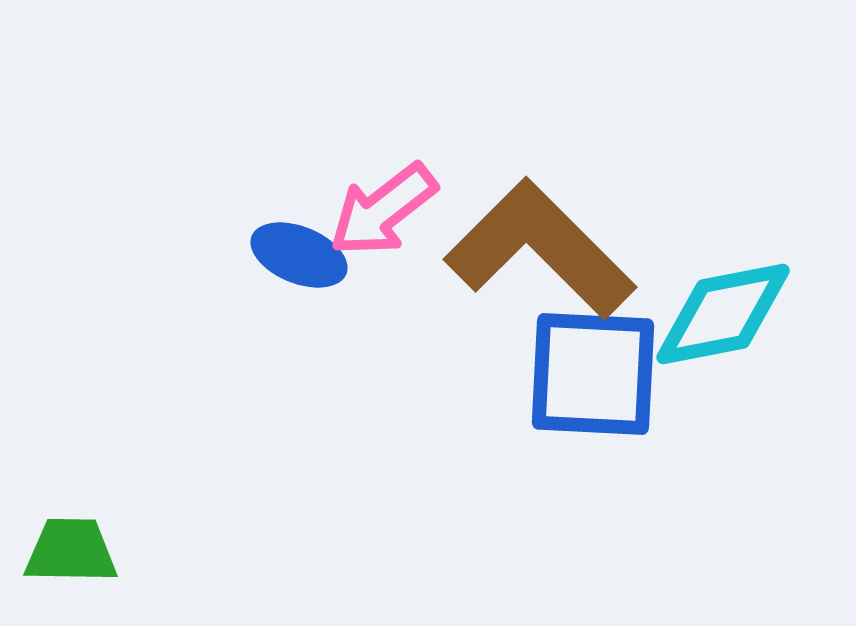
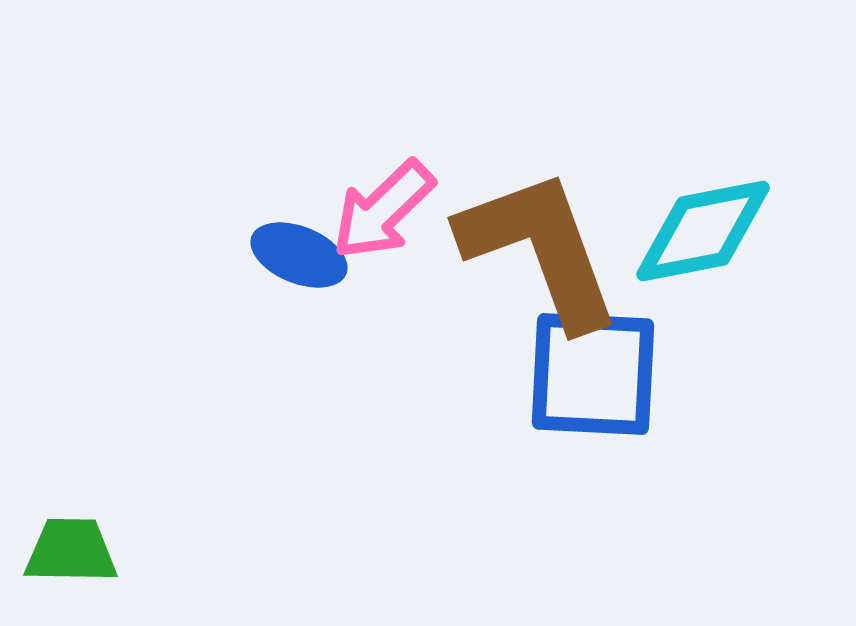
pink arrow: rotated 6 degrees counterclockwise
brown L-shape: rotated 25 degrees clockwise
cyan diamond: moved 20 px left, 83 px up
